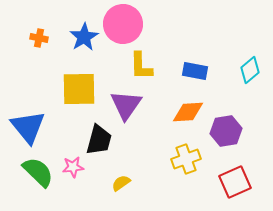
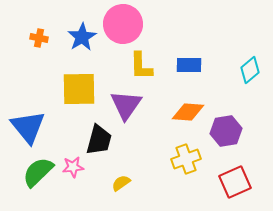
blue star: moved 2 px left
blue rectangle: moved 6 px left, 6 px up; rotated 10 degrees counterclockwise
orange diamond: rotated 8 degrees clockwise
green semicircle: rotated 88 degrees counterclockwise
